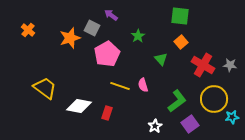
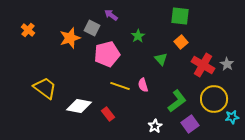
pink pentagon: rotated 15 degrees clockwise
gray star: moved 3 px left, 1 px up; rotated 24 degrees clockwise
red rectangle: moved 1 px right, 1 px down; rotated 56 degrees counterclockwise
